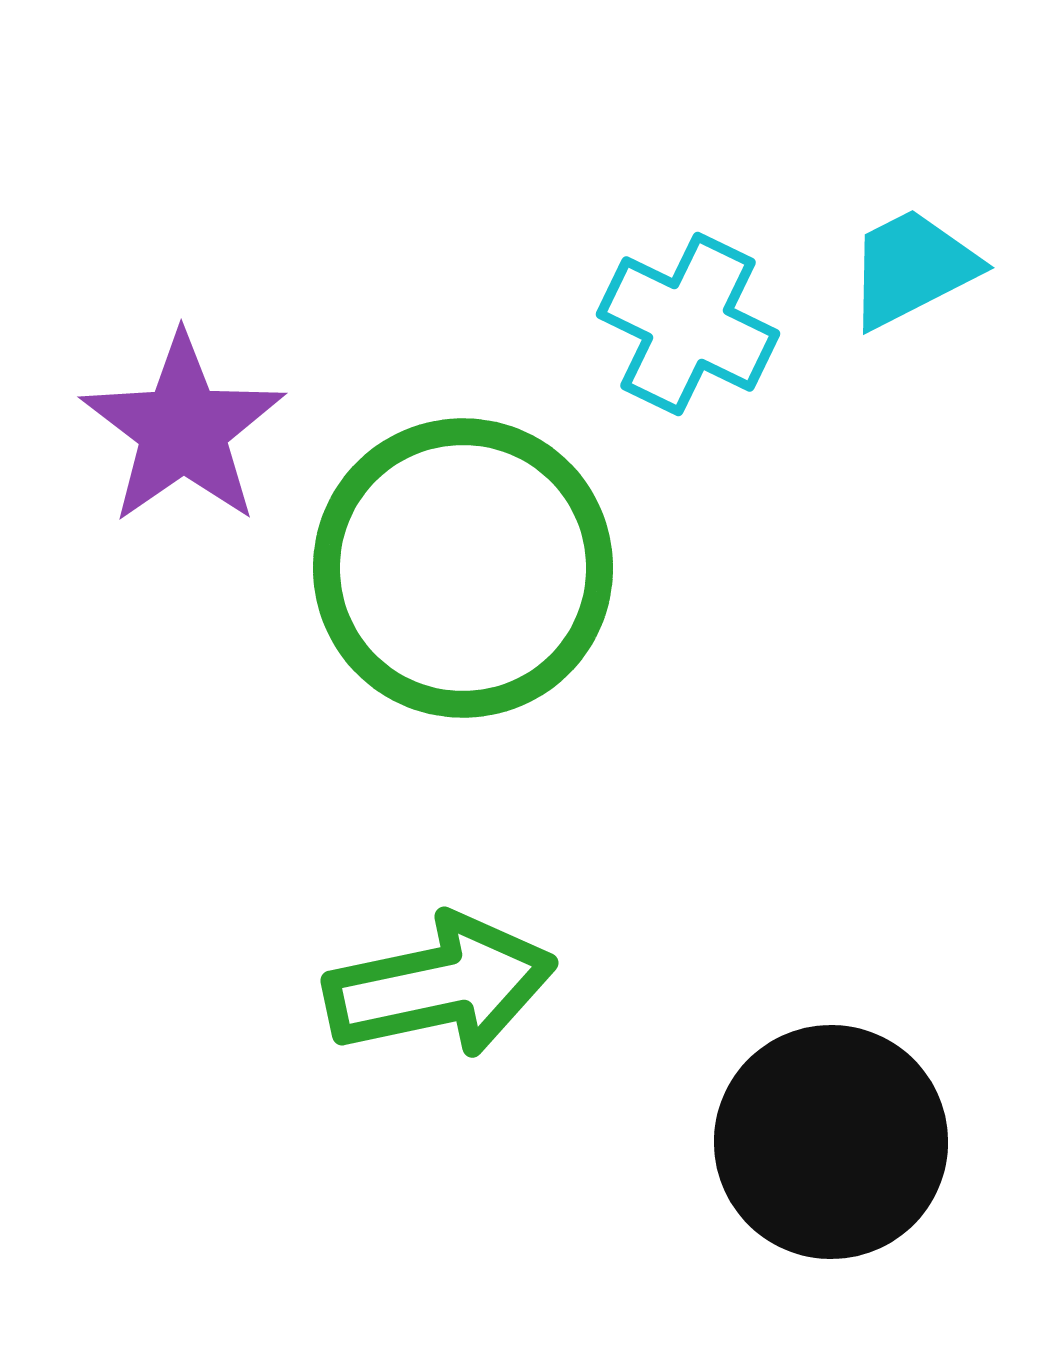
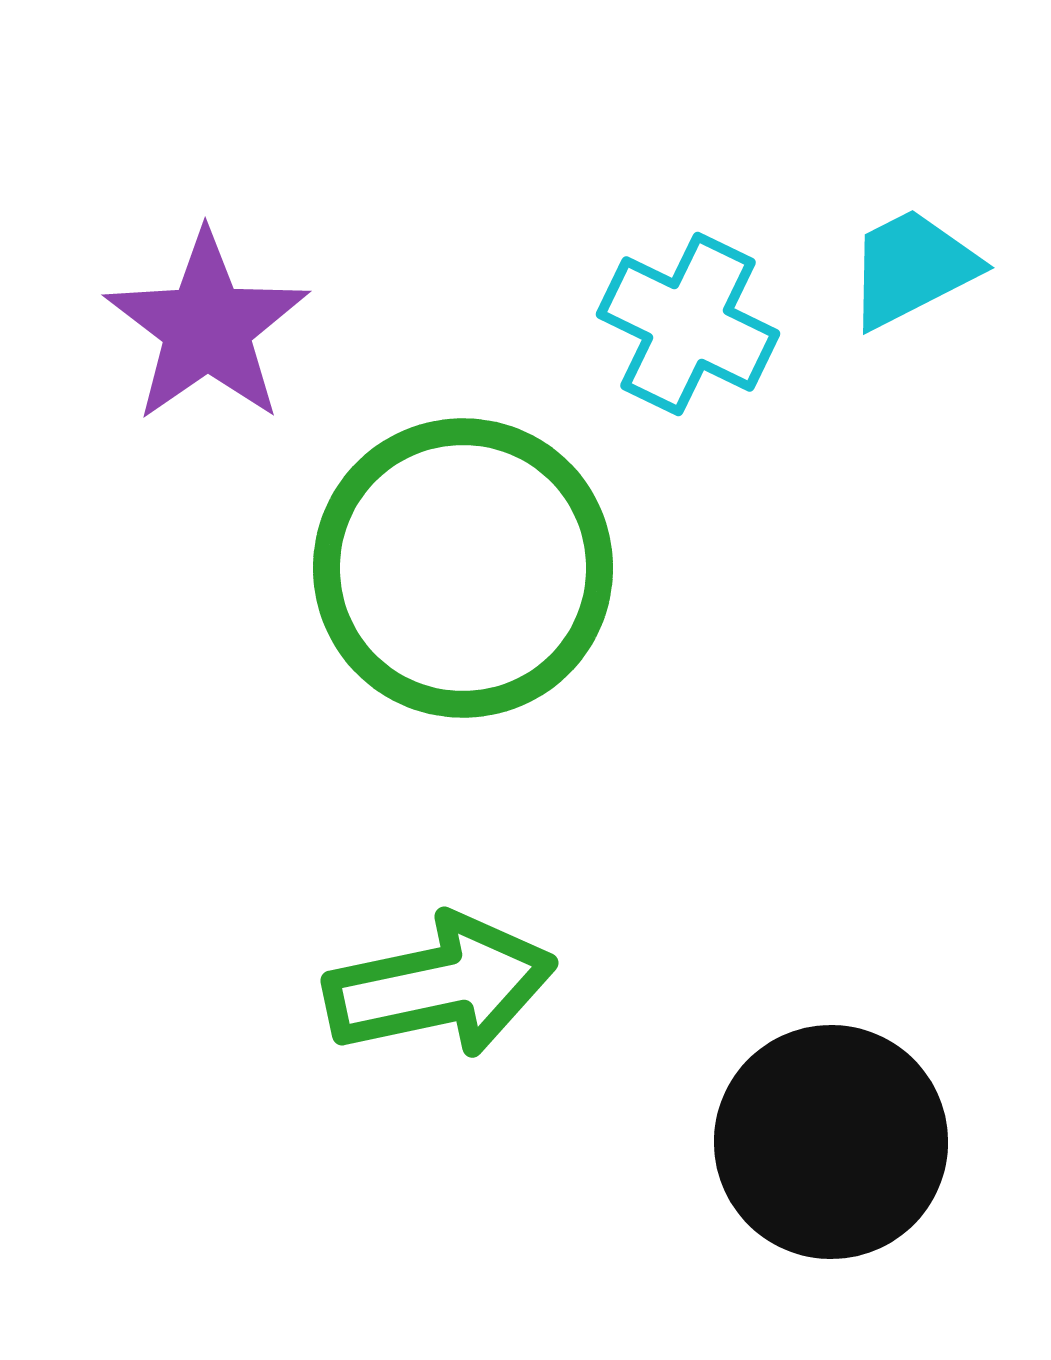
purple star: moved 24 px right, 102 px up
